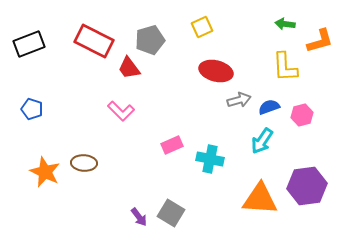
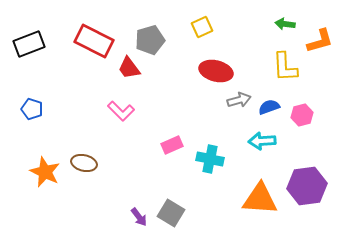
cyan arrow: rotated 52 degrees clockwise
brown ellipse: rotated 10 degrees clockwise
